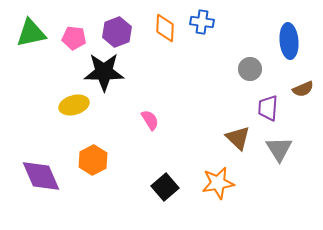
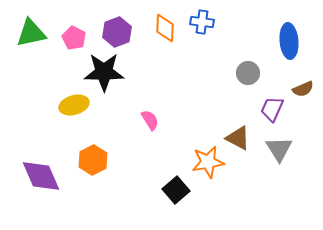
pink pentagon: rotated 20 degrees clockwise
gray circle: moved 2 px left, 4 px down
purple trapezoid: moved 4 px right, 1 px down; rotated 20 degrees clockwise
brown triangle: rotated 16 degrees counterclockwise
orange star: moved 10 px left, 21 px up
black square: moved 11 px right, 3 px down
